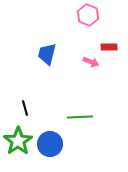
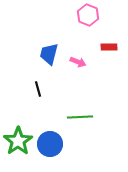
blue trapezoid: moved 2 px right
pink arrow: moved 13 px left
black line: moved 13 px right, 19 px up
